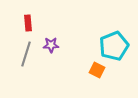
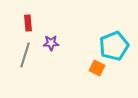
purple star: moved 2 px up
gray line: moved 1 px left, 1 px down
orange square: moved 2 px up
